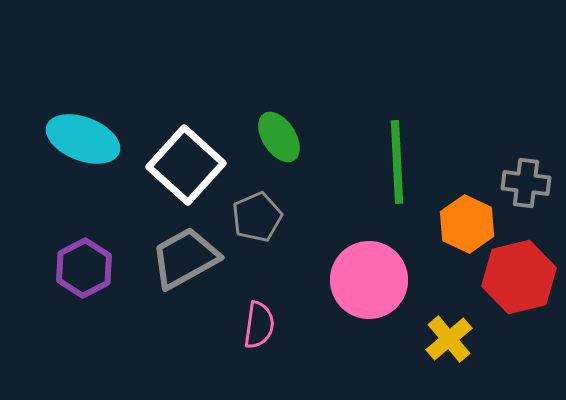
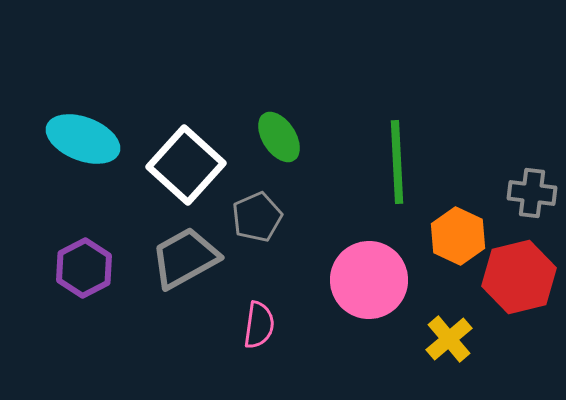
gray cross: moved 6 px right, 10 px down
orange hexagon: moved 9 px left, 12 px down
